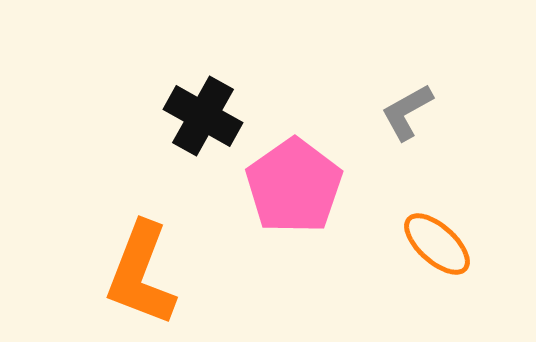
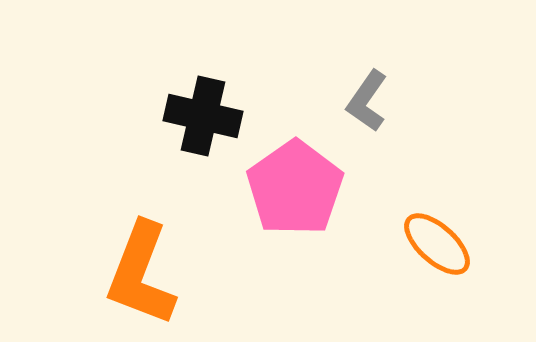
gray L-shape: moved 40 px left, 11 px up; rotated 26 degrees counterclockwise
black cross: rotated 16 degrees counterclockwise
pink pentagon: moved 1 px right, 2 px down
